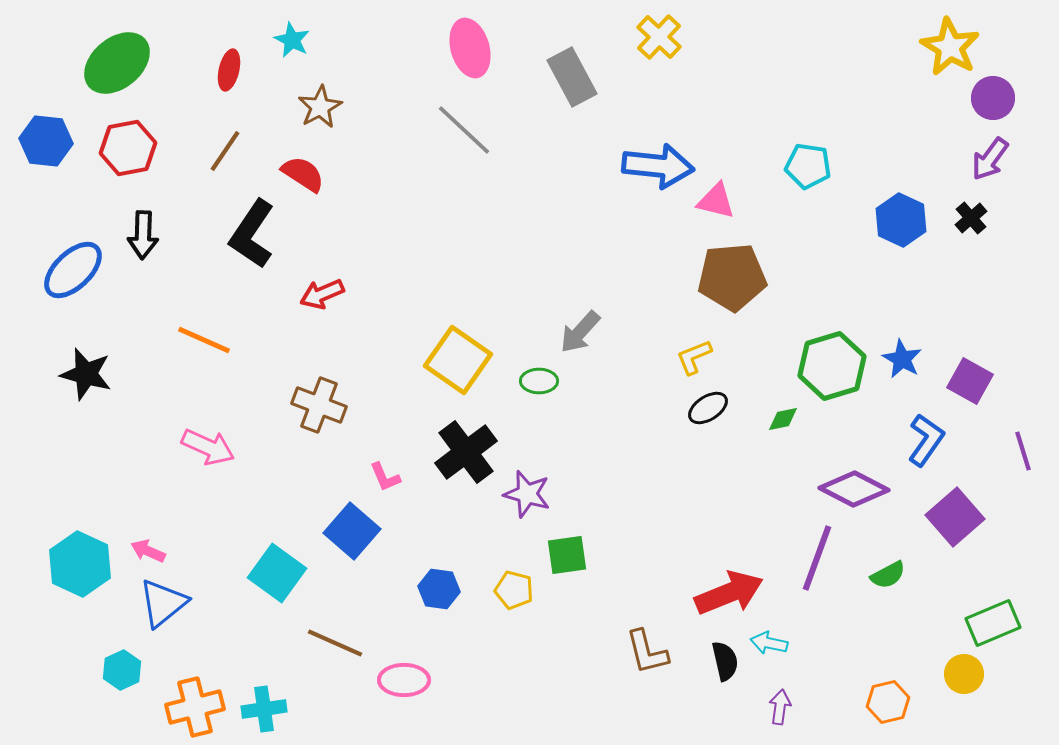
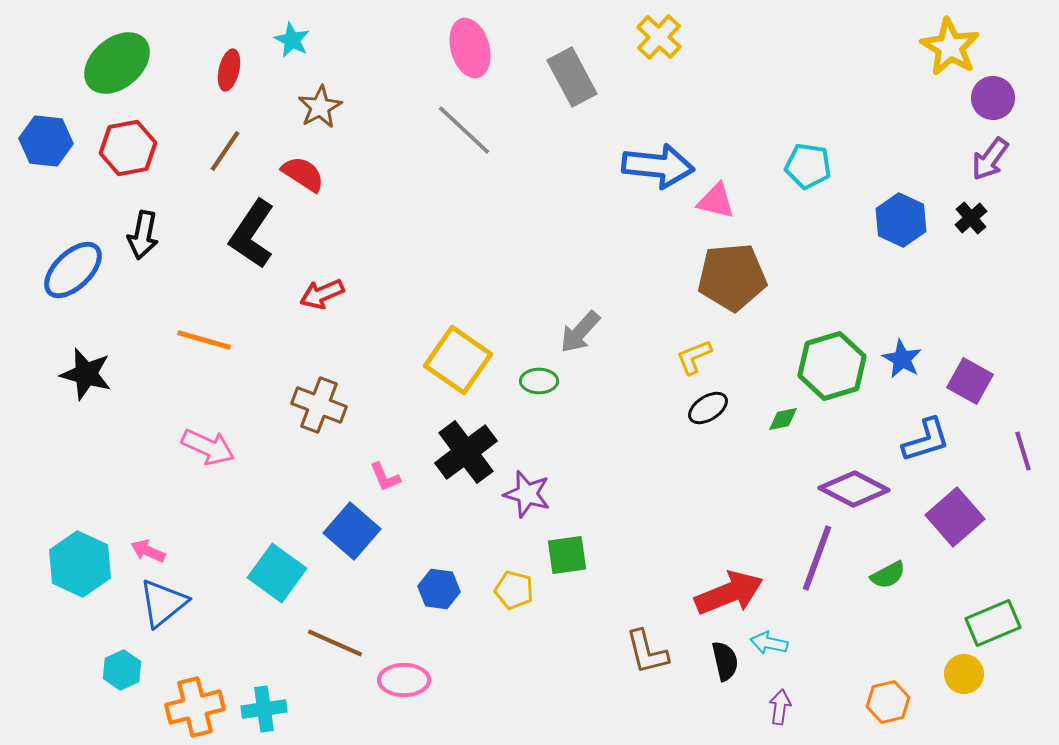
black arrow at (143, 235): rotated 9 degrees clockwise
orange line at (204, 340): rotated 8 degrees counterclockwise
blue L-shape at (926, 440): rotated 38 degrees clockwise
